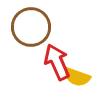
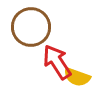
red arrow: rotated 9 degrees counterclockwise
